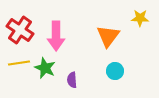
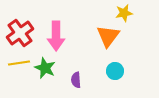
yellow star: moved 16 px left, 5 px up; rotated 12 degrees counterclockwise
red cross: moved 3 px down; rotated 20 degrees clockwise
purple semicircle: moved 4 px right
